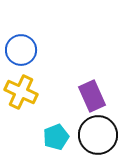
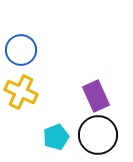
purple rectangle: moved 4 px right
